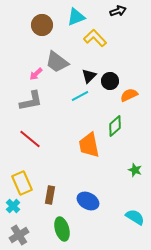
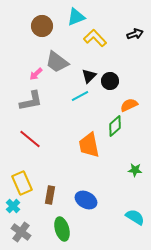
black arrow: moved 17 px right, 23 px down
brown circle: moved 1 px down
orange semicircle: moved 10 px down
green star: rotated 16 degrees counterclockwise
blue ellipse: moved 2 px left, 1 px up
gray cross: moved 2 px right, 3 px up; rotated 24 degrees counterclockwise
